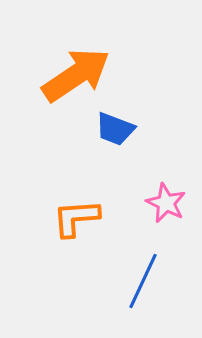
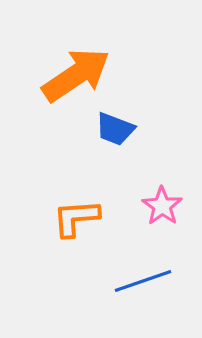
pink star: moved 4 px left, 3 px down; rotated 9 degrees clockwise
blue line: rotated 46 degrees clockwise
